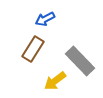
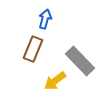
blue arrow: rotated 132 degrees clockwise
brown rectangle: rotated 10 degrees counterclockwise
